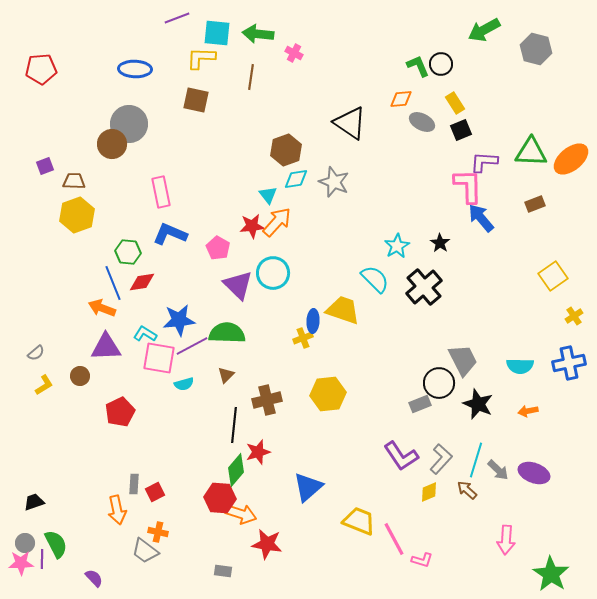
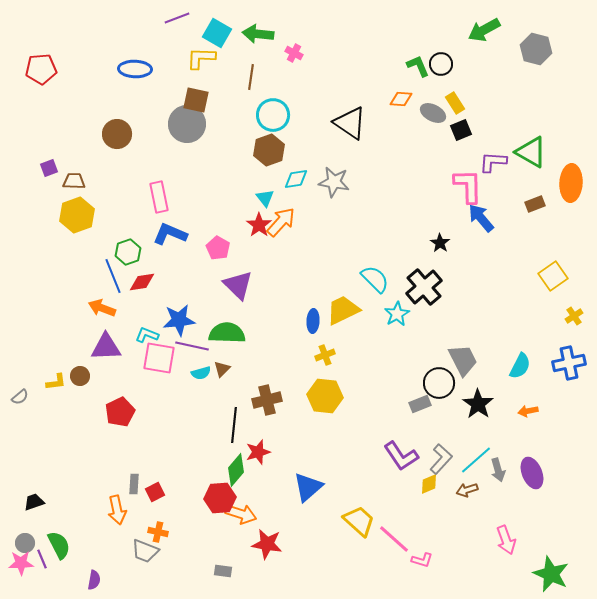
cyan square at (217, 33): rotated 24 degrees clockwise
orange diamond at (401, 99): rotated 10 degrees clockwise
gray ellipse at (422, 122): moved 11 px right, 9 px up
gray circle at (129, 124): moved 58 px right
brown circle at (112, 144): moved 5 px right, 10 px up
brown hexagon at (286, 150): moved 17 px left
green triangle at (531, 152): rotated 28 degrees clockwise
orange ellipse at (571, 159): moved 24 px down; rotated 48 degrees counterclockwise
purple L-shape at (484, 162): moved 9 px right
purple square at (45, 166): moved 4 px right, 2 px down
gray star at (334, 182): rotated 12 degrees counterclockwise
pink rectangle at (161, 192): moved 2 px left, 5 px down
cyan triangle at (268, 195): moved 3 px left, 3 px down
orange arrow at (277, 222): moved 4 px right
red star at (252, 226): moved 7 px right, 1 px up; rotated 30 degrees counterclockwise
cyan star at (397, 246): moved 68 px down
green hexagon at (128, 252): rotated 25 degrees counterclockwise
cyan circle at (273, 273): moved 158 px up
blue line at (113, 283): moved 7 px up
yellow trapezoid at (343, 310): rotated 45 degrees counterclockwise
cyan L-shape at (145, 334): moved 2 px right, 1 px down; rotated 10 degrees counterclockwise
yellow cross at (303, 338): moved 22 px right, 17 px down
purple line at (192, 346): rotated 40 degrees clockwise
gray semicircle at (36, 353): moved 16 px left, 44 px down
cyan semicircle at (520, 366): rotated 64 degrees counterclockwise
brown triangle at (226, 375): moved 4 px left, 6 px up
cyan semicircle at (184, 384): moved 17 px right, 11 px up
yellow L-shape at (44, 385): moved 12 px right, 3 px up; rotated 25 degrees clockwise
yellow hexagon at (328, 394): moved 3 px left, 2 px down; rotated 12 degrees clockwise
black star at (478, 404): rotated 12 degrees clockwise
cyan line at (476, 460): rotated 32 degrees clockwise
gray arrow at (498, 470): rotated 30 degrees clockwise
purple ellipse at (534, 473): moved 2 px left; rotated 48 degrees clockwise
brown arrow at (467, 490): rotated 60 degrees counterclockwise
yellow diamond at (429, 492): moved 8 px up
red hexagon at (220, 498): rotated 8 degrees counterclockwise
yellow trapezoid at (359, 521): rotated 20 degrees clockwise
pink line at (394, 539): rotated 20 degrees counterclockwise
pink arrow at (506, 540): rotated 24 degrees counterclockwise
green semicircle at (56, 544): moved 3 px right, 1 px down
gray trapezoid at (145, 551): rotated 16 degrees counterclockwise
purple line at (42, 559): rotated 24 degrees counterclockwise
green star at (551, 574): rotated 9 degrees counterclockwise
purple semicircle at (94, 578): moved 2 px down; rotated 54 degrees clockwise
